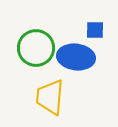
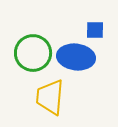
green circle: moved 3 px left, 5 px down
